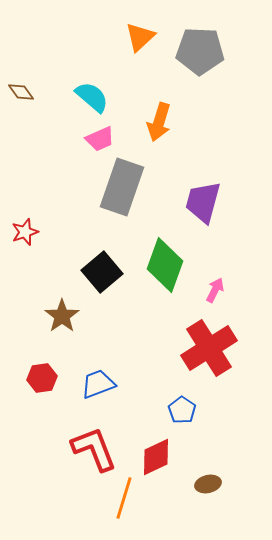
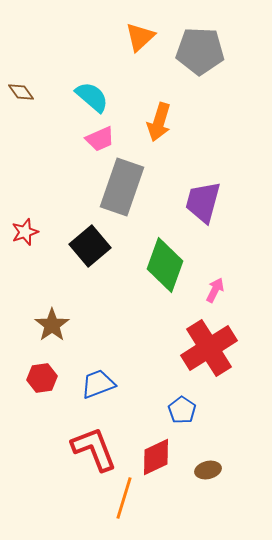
black square: moved 12 px left, 26 px up
brown star: moved 10 px left, 9 px down
brown ellipse: moved 14 px up
